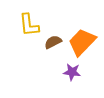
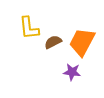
yellow L-shape: moved 3 px down
orange trapezoid: rotated 16 degrees counterclockwise
